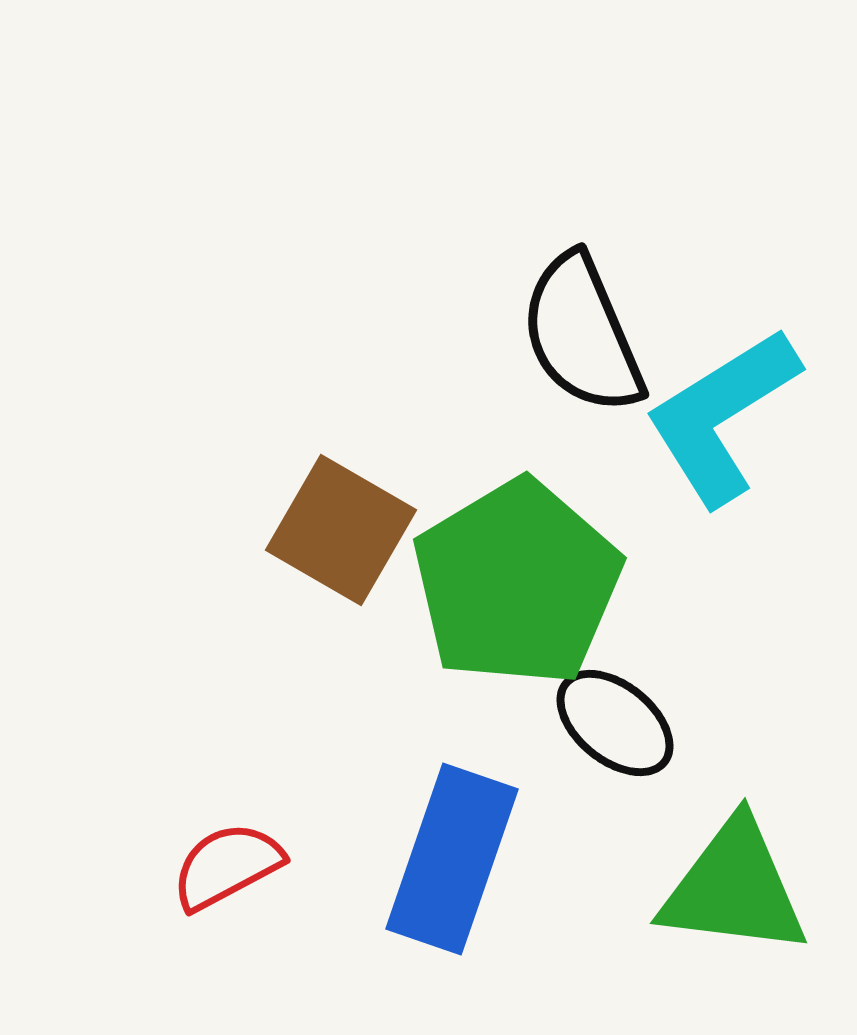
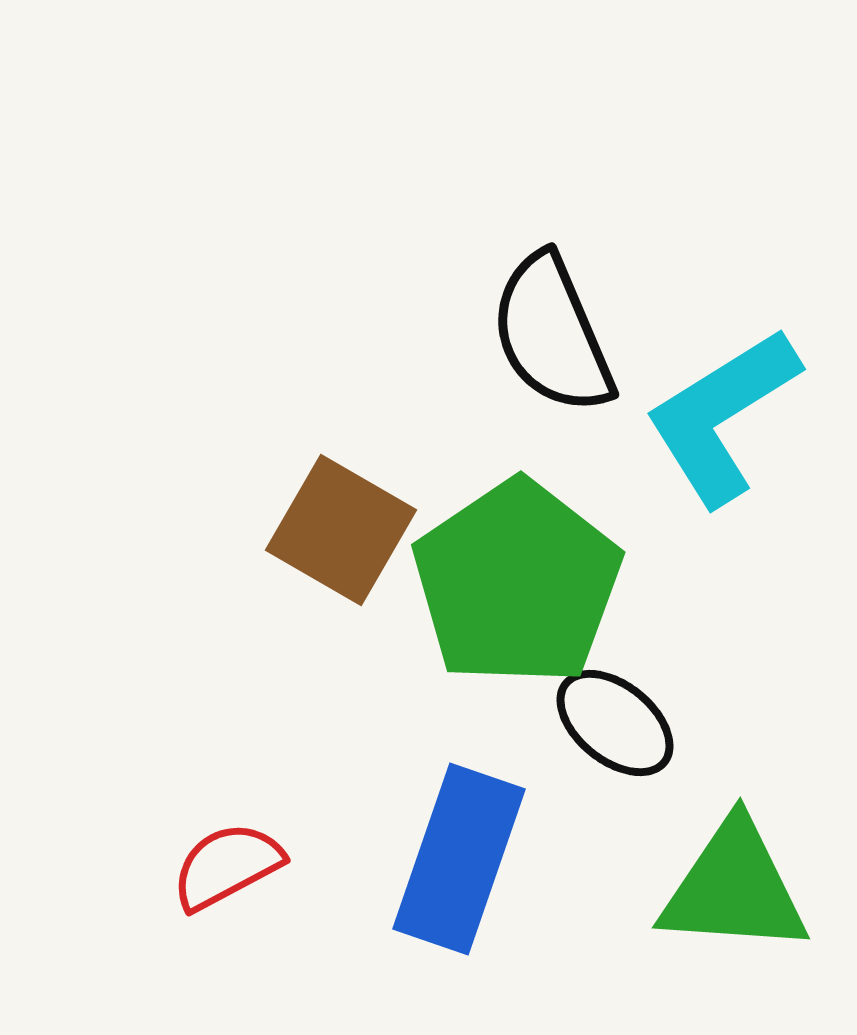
black semicircle: moved 30 px left
green pentagon: rotated 3 degrees counterclockwise
blue rectangle: moved 7 px right
green triangle: rotated 3 degrees counterclockwise
